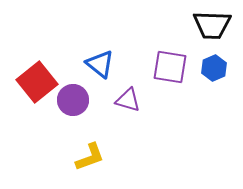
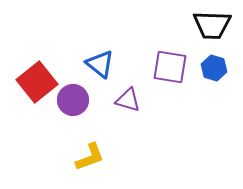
blue hexagon: rotated 20 degrees counterclockwise
